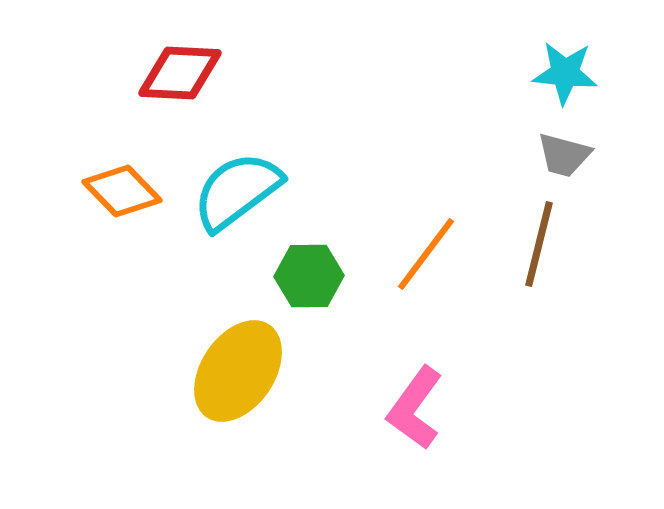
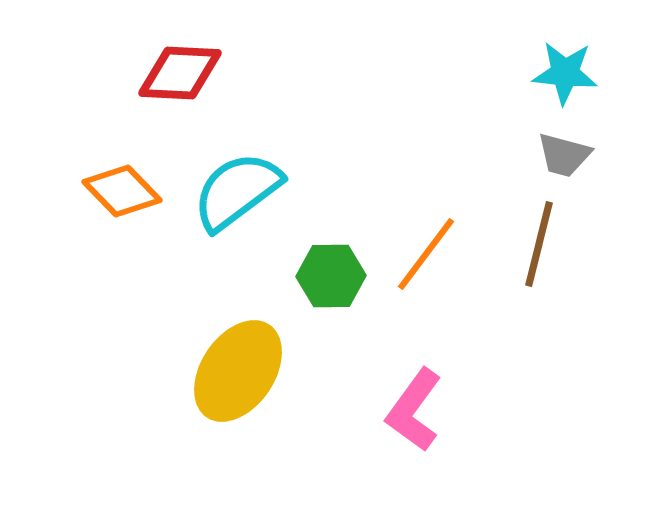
green hexagon: moved 22 px right
pink L-shape: moved 1 px left, 2 px down
